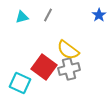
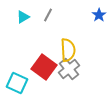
cyan triangle: moved 1 px right; rotated 16 degrees counterclockwise
yellow semicircle: rotated 130 degrees counterclockwise
gray cross: rotated 25 degrees counterclockwise
cyan square: moved 3 px left
